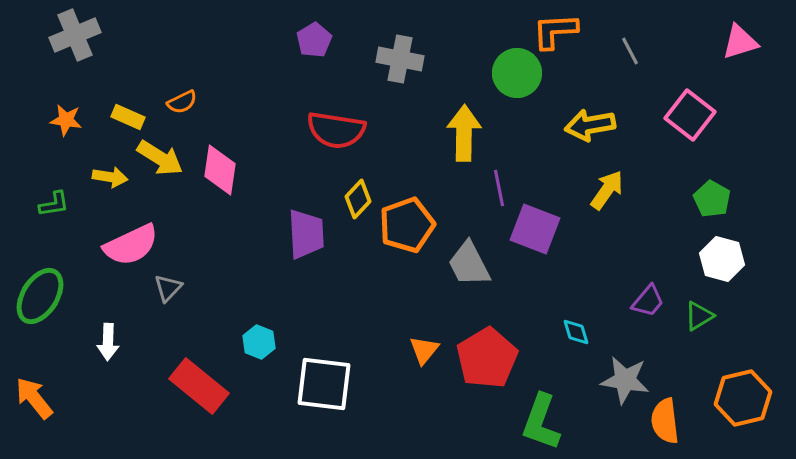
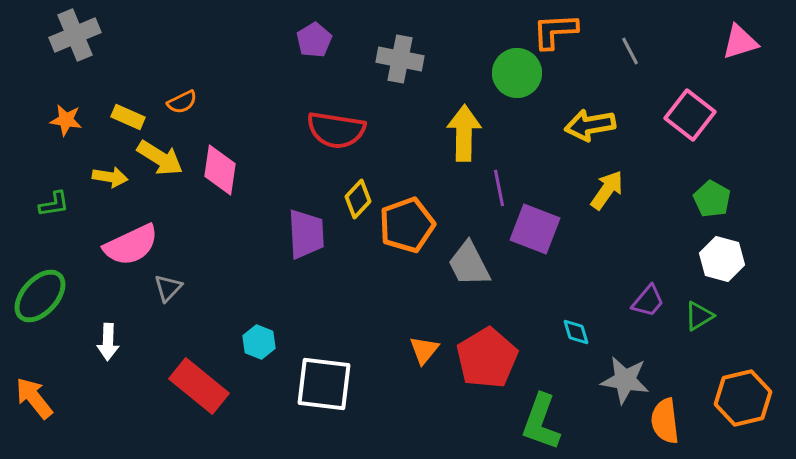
green ellipse at (40, 296): rotated 10 degrees clockwise
